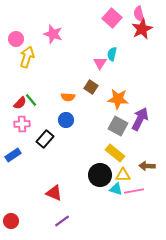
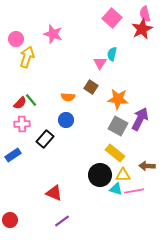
pink semicircle: moved 6 px right
red circle: moved 1 px left, 1 px up
